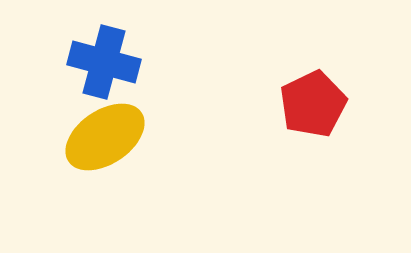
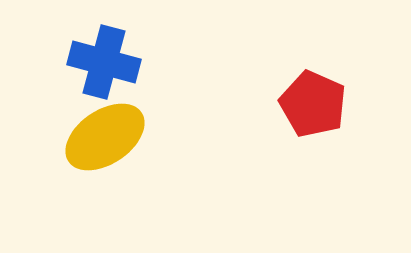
red pentagon: rotated 22 degrees counterclockwise
